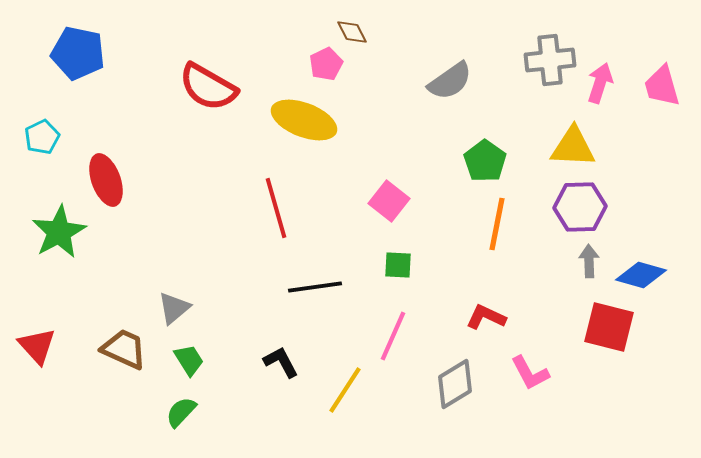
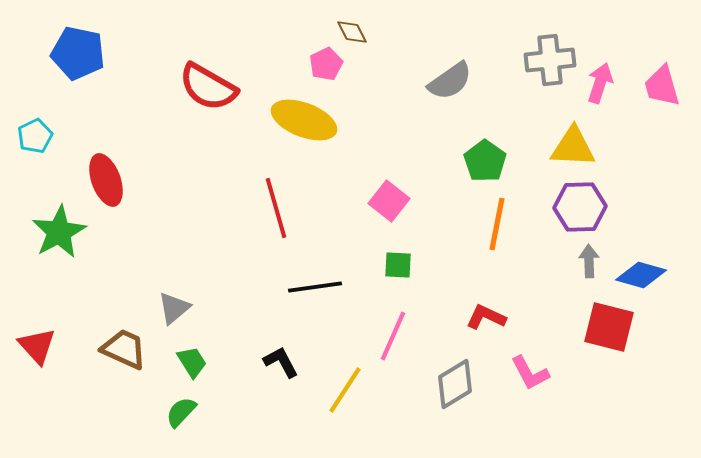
cyan pentagon: moved 7 px left, 1 px up
green trapezoid: moved 3 px right, 2 px down
